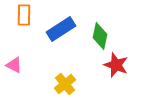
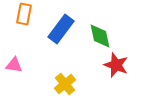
orange rectangle: moved 1 px up; rotated 10 degrees clockwise
blue rectangle: rotated 20 degrees counterclockwise
green diamond: rotated 24 degrees counterclockwise
pink triangle: rotated 18 degrees counterclockwise
